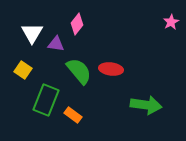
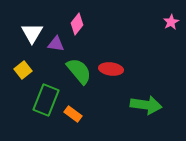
yellow square: rotated 18 degrees clockwise
orange rectangle: moved 1 px up
